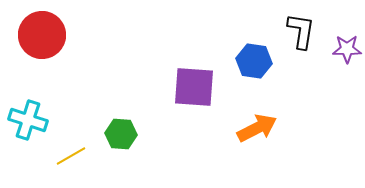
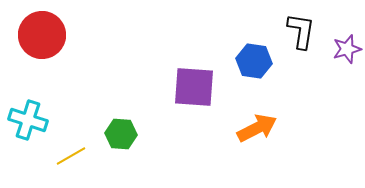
purple star: rotated 16 degrees counterclockwise
